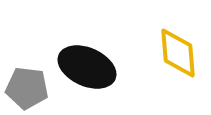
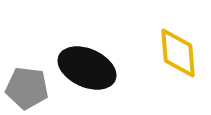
black ellipse: moved 1 px down
